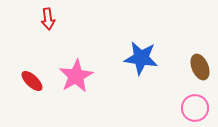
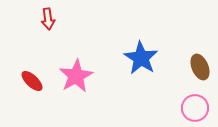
blue star: rotated 24 degrees clockwise
